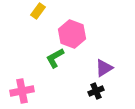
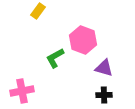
pink hexagon: moved 11 px right, 6 px down
purple triangle: rotated 48 degrees clockwise
black cross: moved 8 px right, 4 px down; rotated 21 degrees clockwise
